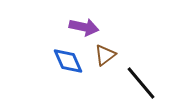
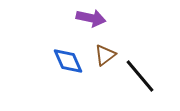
purple arrow: moved 7 px right, 9 px up
black line: moved 1 px left, 7 px up
